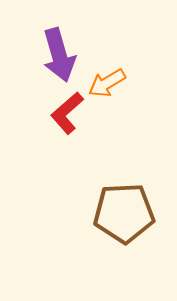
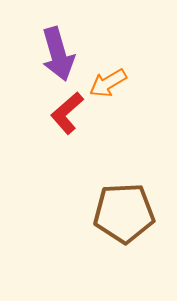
purple arrow: moved 1 px left, 1 px up
orange arrow: moved 1 px right
